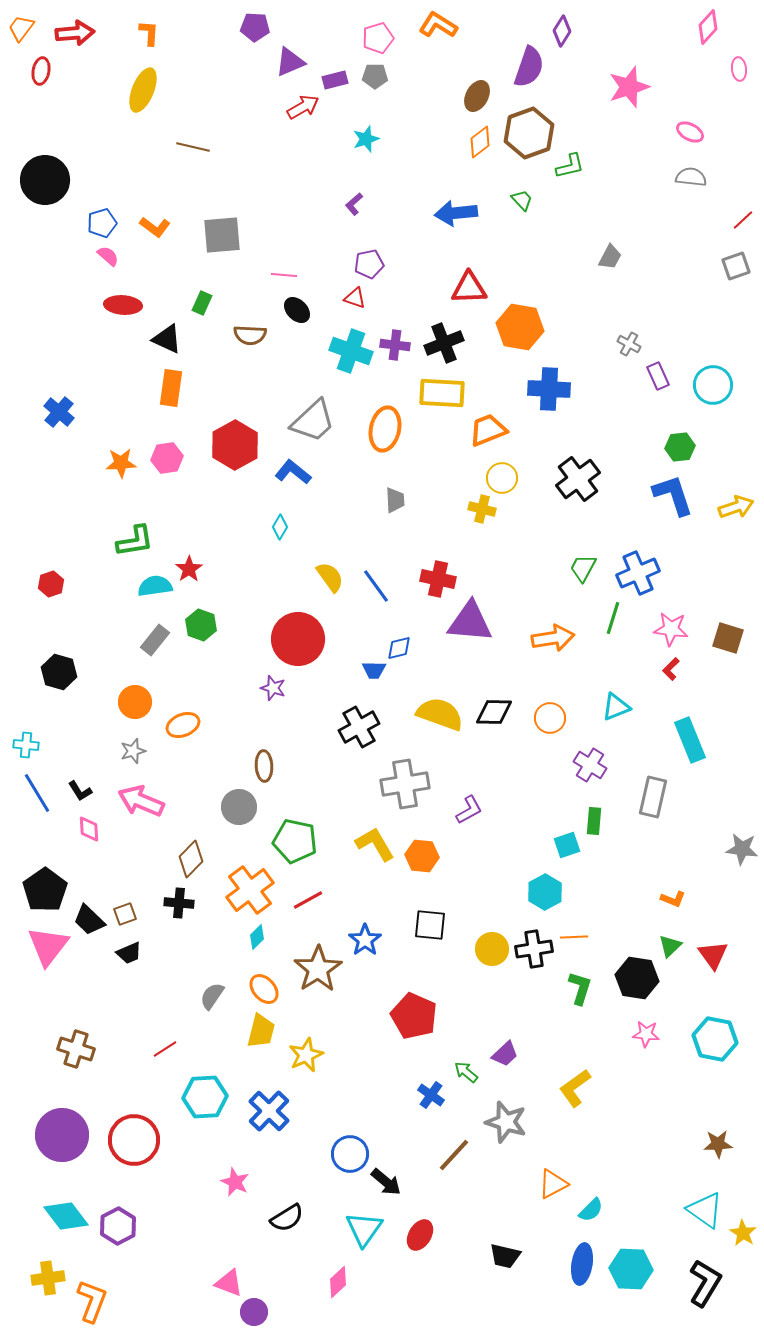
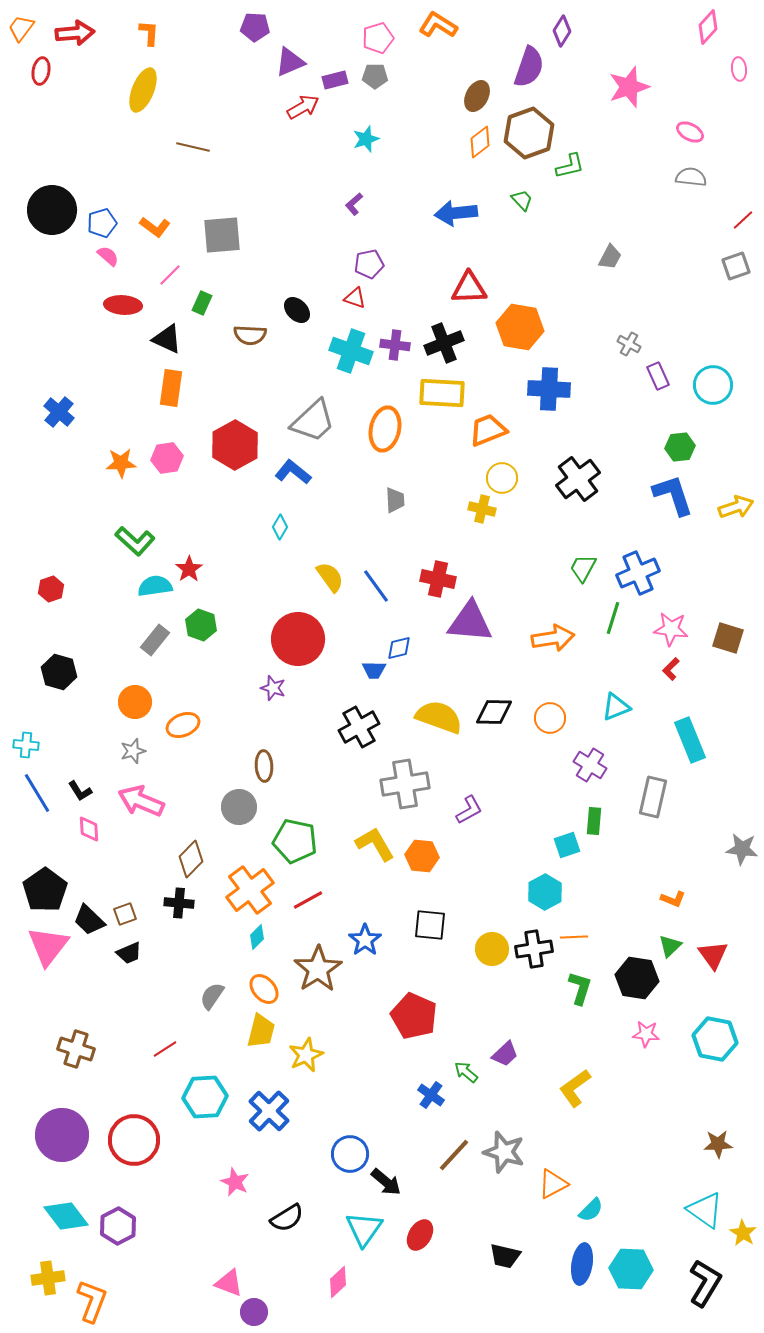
black circle at (45, 180): moved 7 px right, 30 px down
pink line at (284, 275): moved 114 px left; rotated 50 degrees counterclockwise
green L-shape at (135, 541): rotated 51 degrees clockwise
red hexagon at (51, 584): moved 5 px down
yellow semicircle at (440, 714): moved 1 px left, 3 px down
gray star at (506, 1122): moved 2 px left, 30 px down
